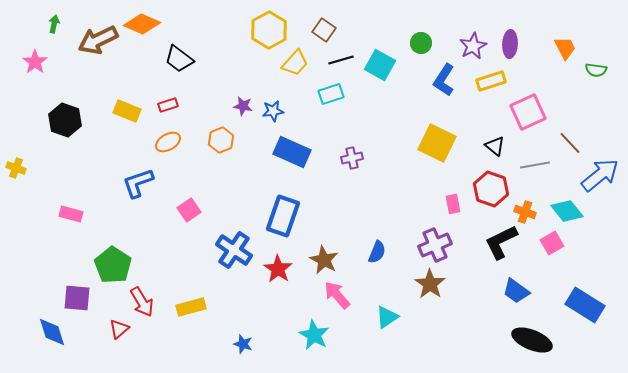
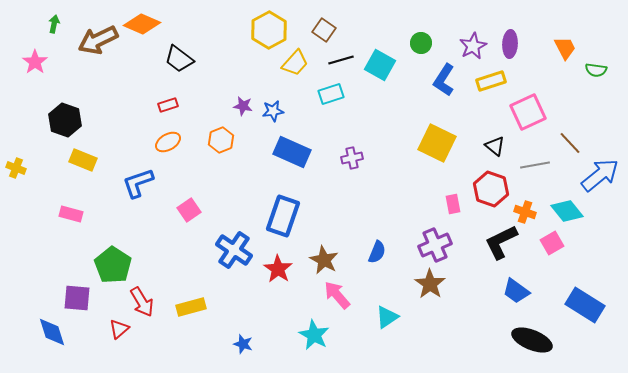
yellow rectangle at (127, 111): moved 44 px left, 49 px down
